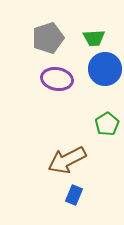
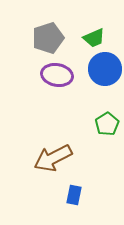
green trapezoid: rotated 20 degrees counterclockwise
purple ellipse: moved 4 px up
brown arrow: moved 14 px left, 2 px up
blue rectangle: rotated 12 degrees counterclockwise
